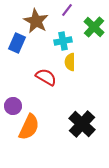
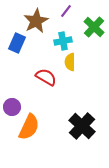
purple line: moved 1 px left, 1 px down
brown star: rotated 15 degrees clockwise
purple circle: moved 1 px left, 1 px down
black cross: moved 2 px down
